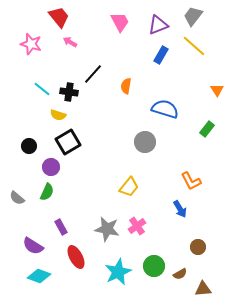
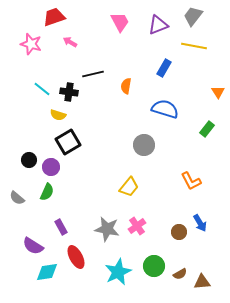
red trapezoid: moved 5 px left; rotated 70 degrees counterclockwise
yellow line: rotated 30 degrees counterclockwise
blue rectangle: moved 3 px right, 13 px down
black line: rotated 35 degrees clockwise
orange triangle: moved 1 px right, 2 px down
gray circle: moved 1 px left, 3 px down
black circle: moved 14 px down
blue arrow: moved 20 px right, 14 px down
brown circle: moved 19 px left, 15 px up
cyan diamond: moved 8 px right, 4 px up; rotated 30 degrees counterclockwise
brown triangle: moved 1 px left, 7 px up
